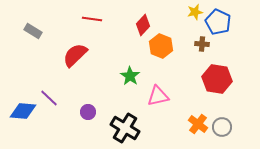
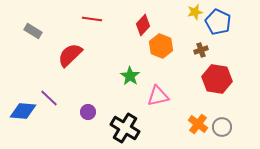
brown cross: moved 1 px left, 6 px down; rotated 24 degrees counterclockwise
red semicircle: moved 5 px left
